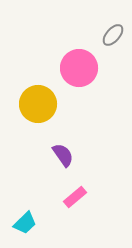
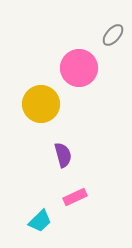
yellow circle: moved 3 px right
purple semicircle: rotated 20 degrees clockwise
pink rectangle: rotated 15 degrees clockwise
cyan trapezoid: moved 15 px right, 2 px up
